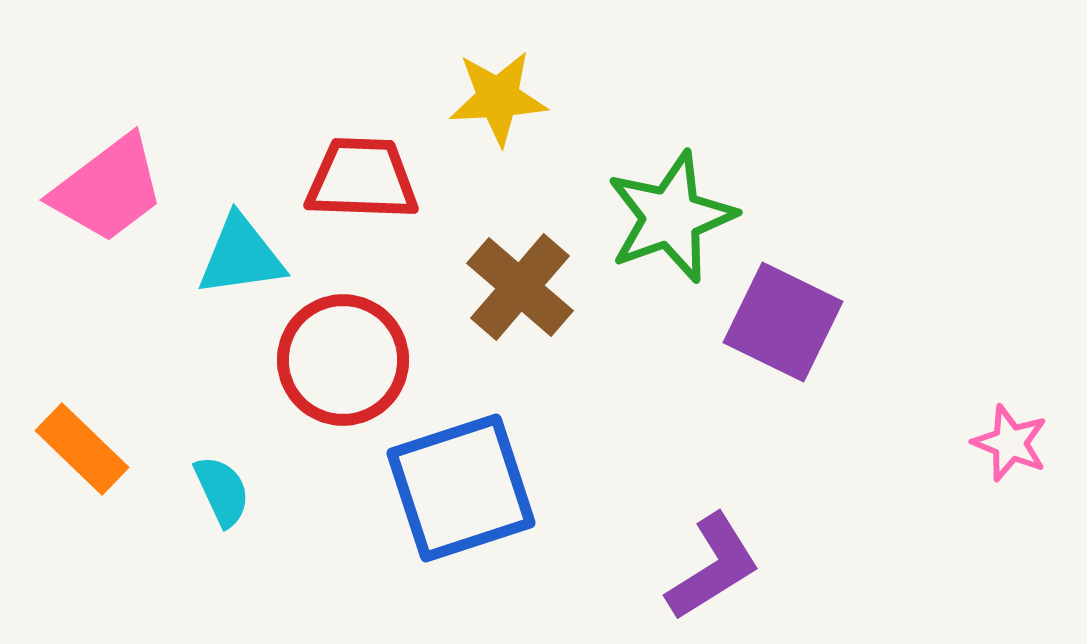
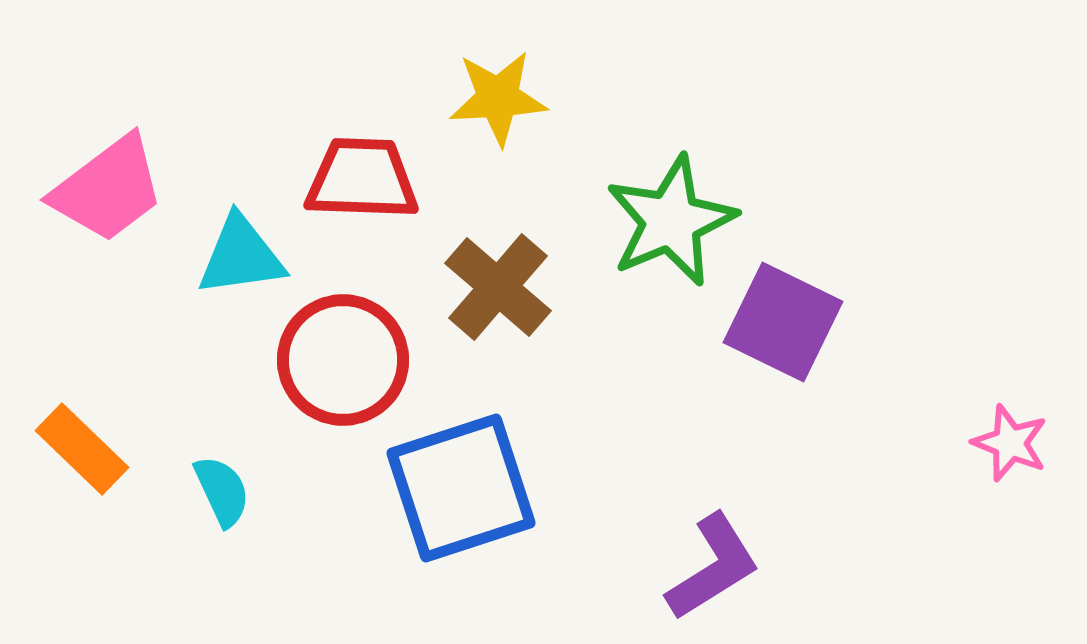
green star: moved 4 px down; rotated 3 degrees counterclockwise
brown cross: moved 22 px left
